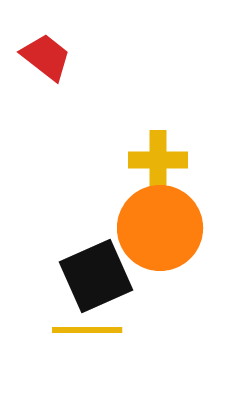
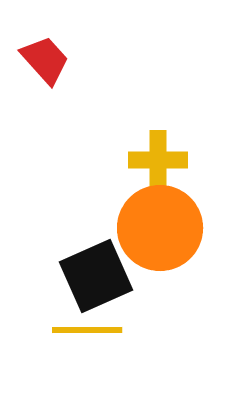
red trapezoid: moved 1 px left, 3 px down; rotated 10 degrees clockwise
